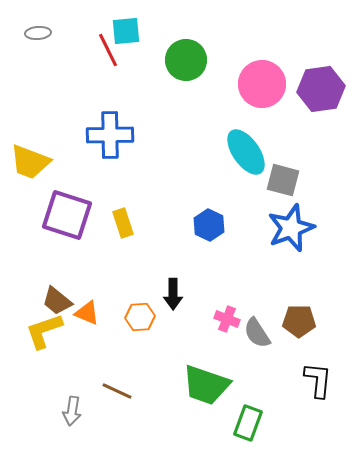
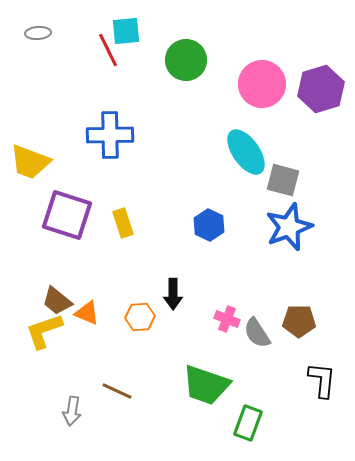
purple hexagon: rotated 9 degrees counterclockwise
blue star: moved 2 px left, 1 px up
black L-shape: moved 4 px right
